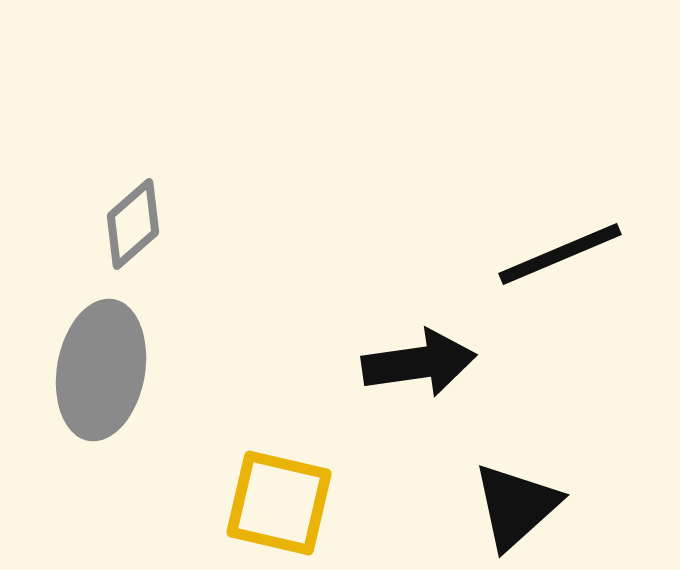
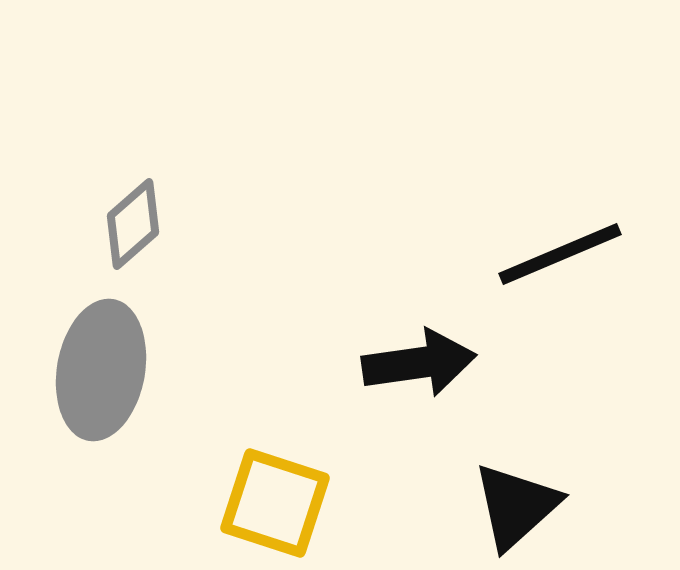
yellow square: moved 4 px left; rotated 5 degrees clockwise
